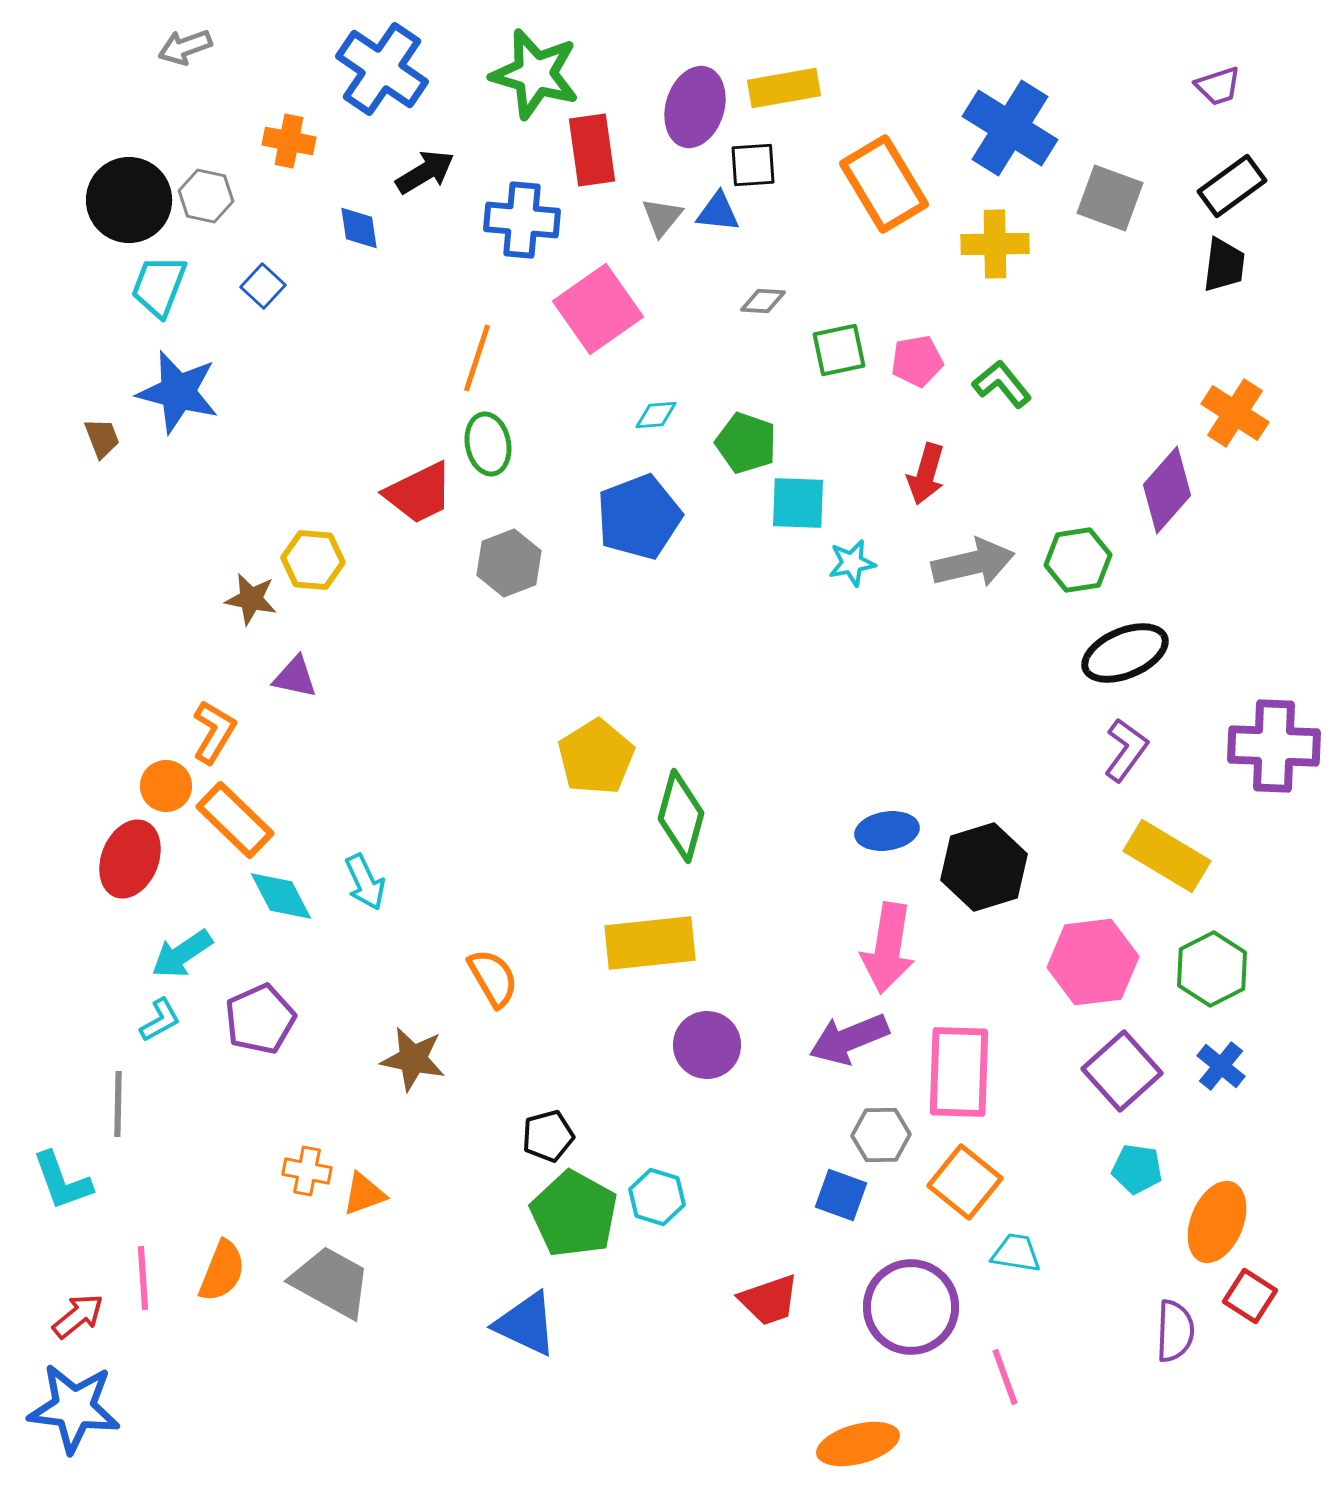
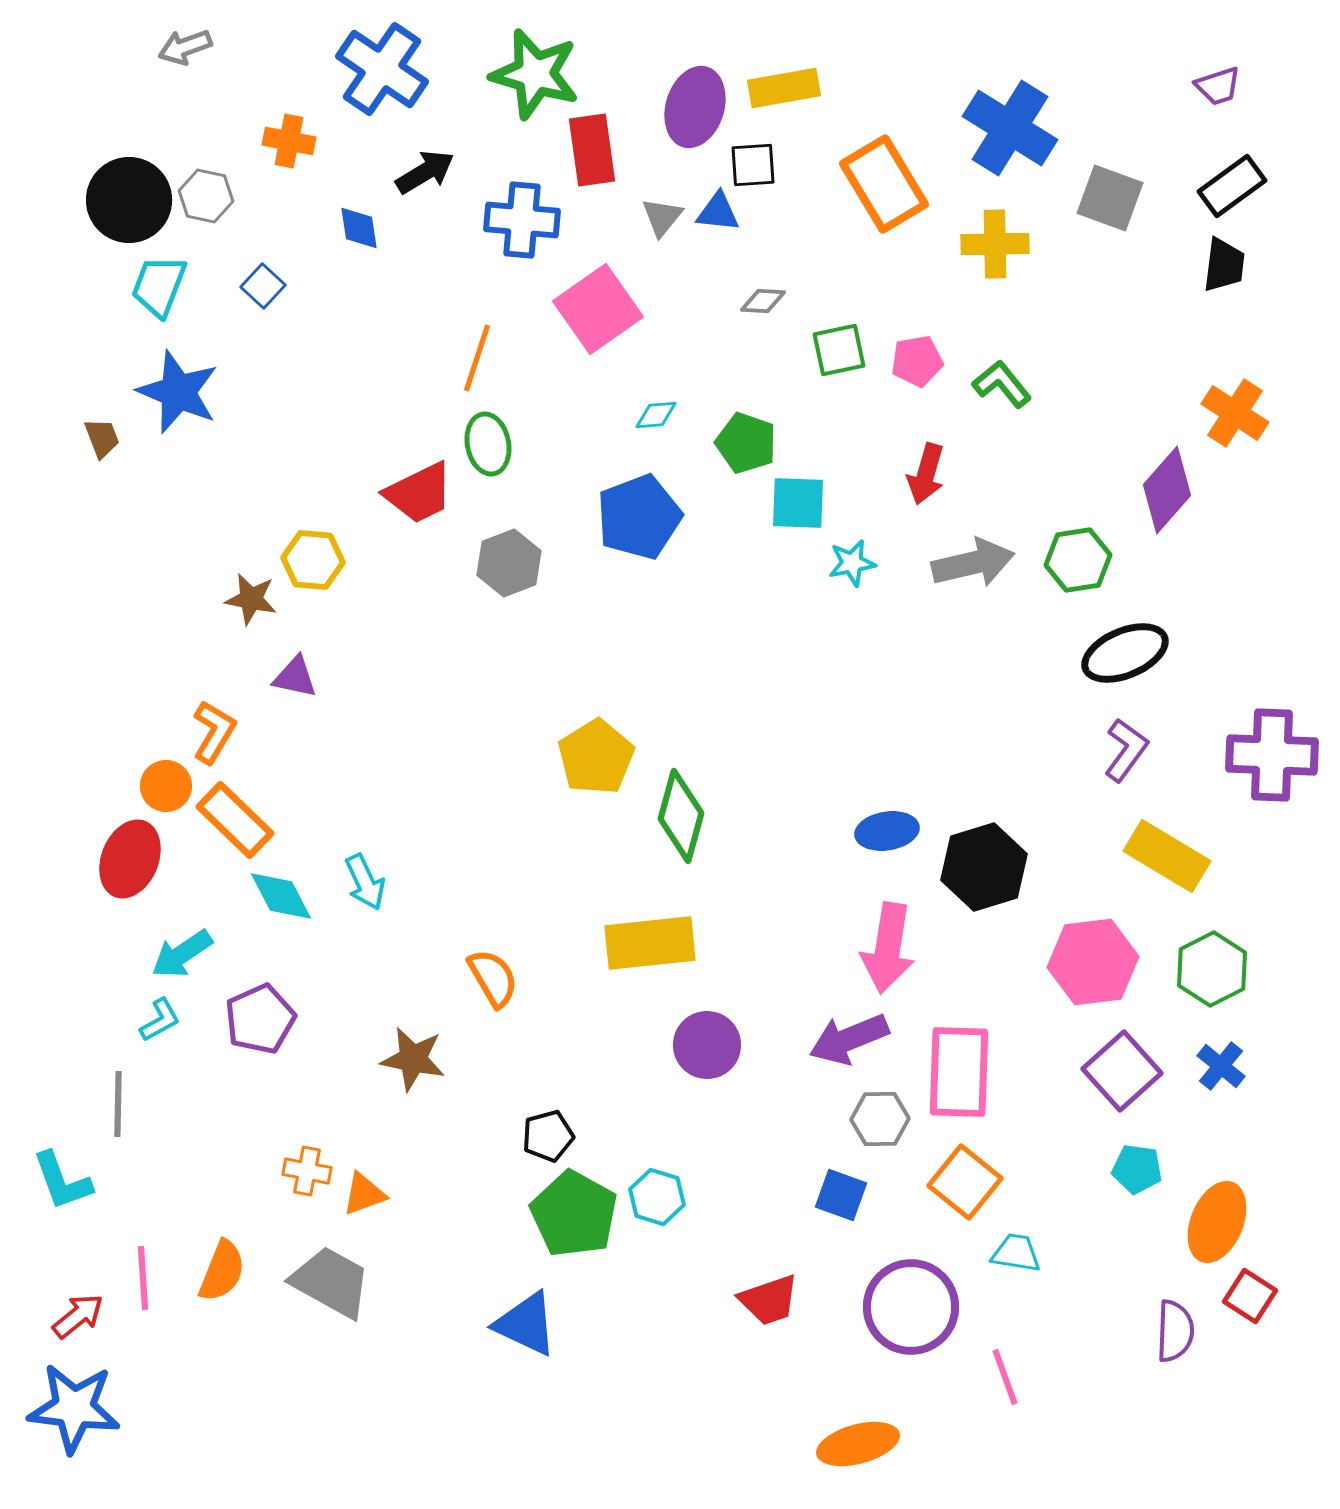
blue star at (178, 392): rotated 8 degrees clockwise
purple cross at (1274, 746): moved 2 px left, 9 px down
gray hexagon at (881, 1135): moved 1 px left, 16 px up
